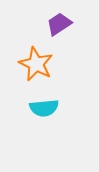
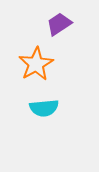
orange star: rotated 16 degrees clockwise
